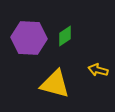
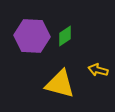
purple hexagon: moved 3 px right, 2 px up
yellow triangle: moved 5 px right
